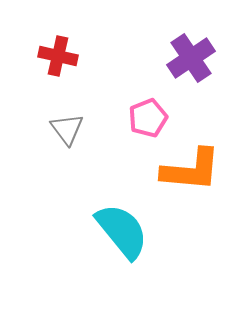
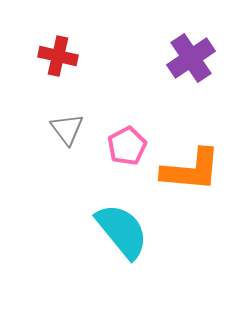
pink pentagon: moved 21 px left, 28 px down; rotated 6 degrees counterclockwise
